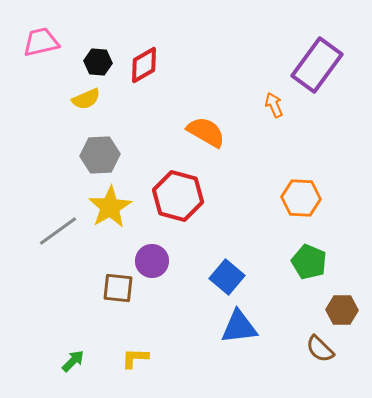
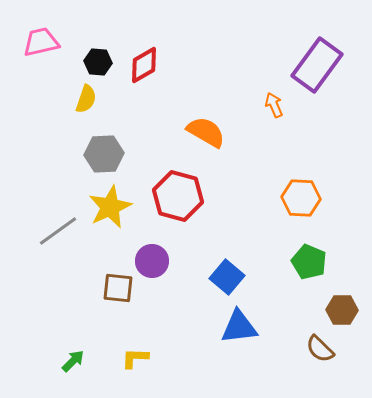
yellow semicircle: rotated 48 degrees counterclockwise
gray hexagon: moved 4 px right, 1 px up
yellow star: rotated 6 degrees clockwise
